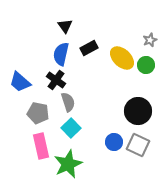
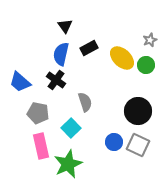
gray semicircle: moved 17 px right
